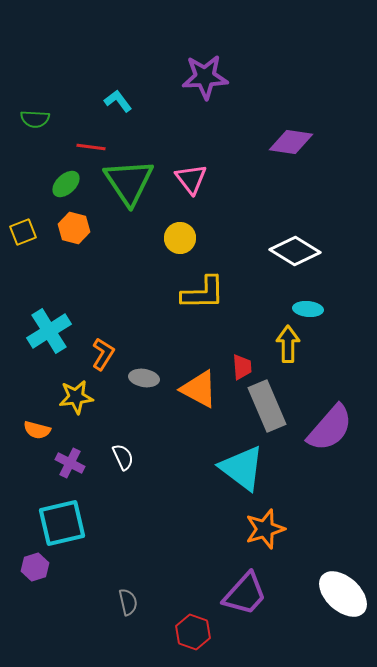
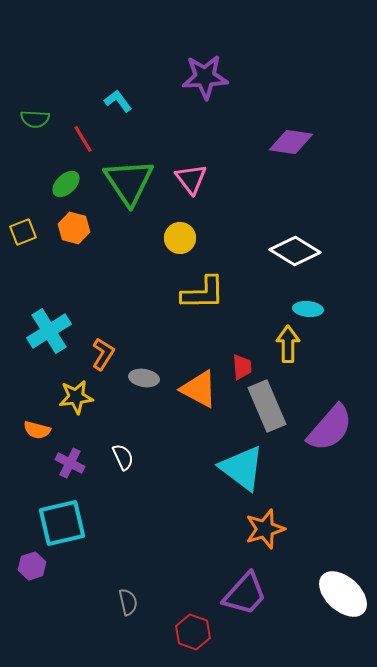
red line: moved 8 px left, 8 px up; rotated 52 degrees clockwise
purple hexagon: moved 3 px left, 1 px up
